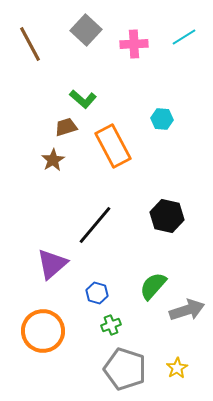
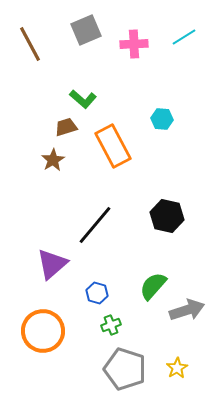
gray square: rotated 24 degrees clockwise
